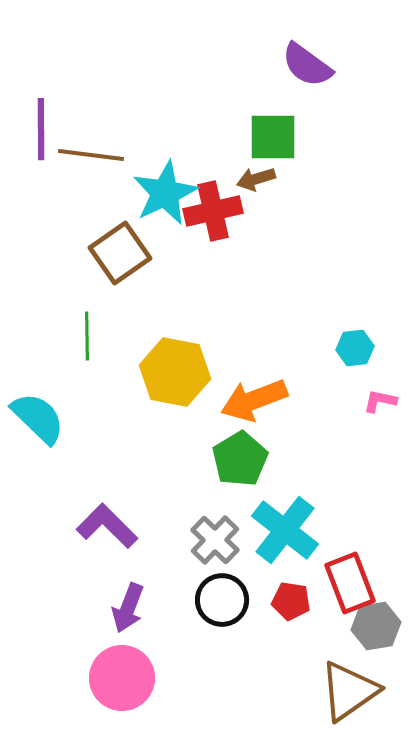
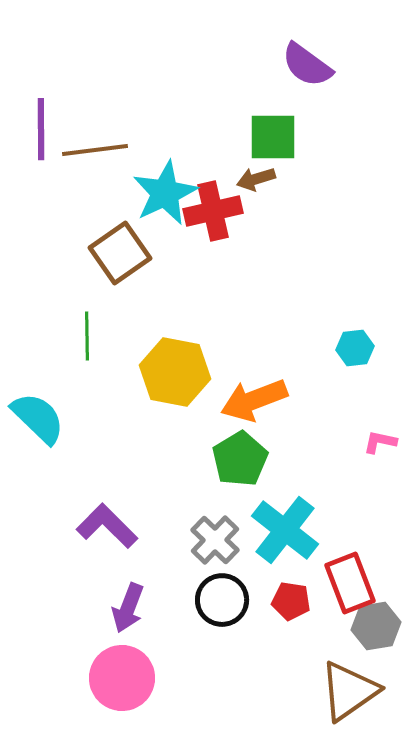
brown line: moved 4 px right, 5 px up; rotated 14 degrees counterclockwise
pink L-shape: moved 41 px down
